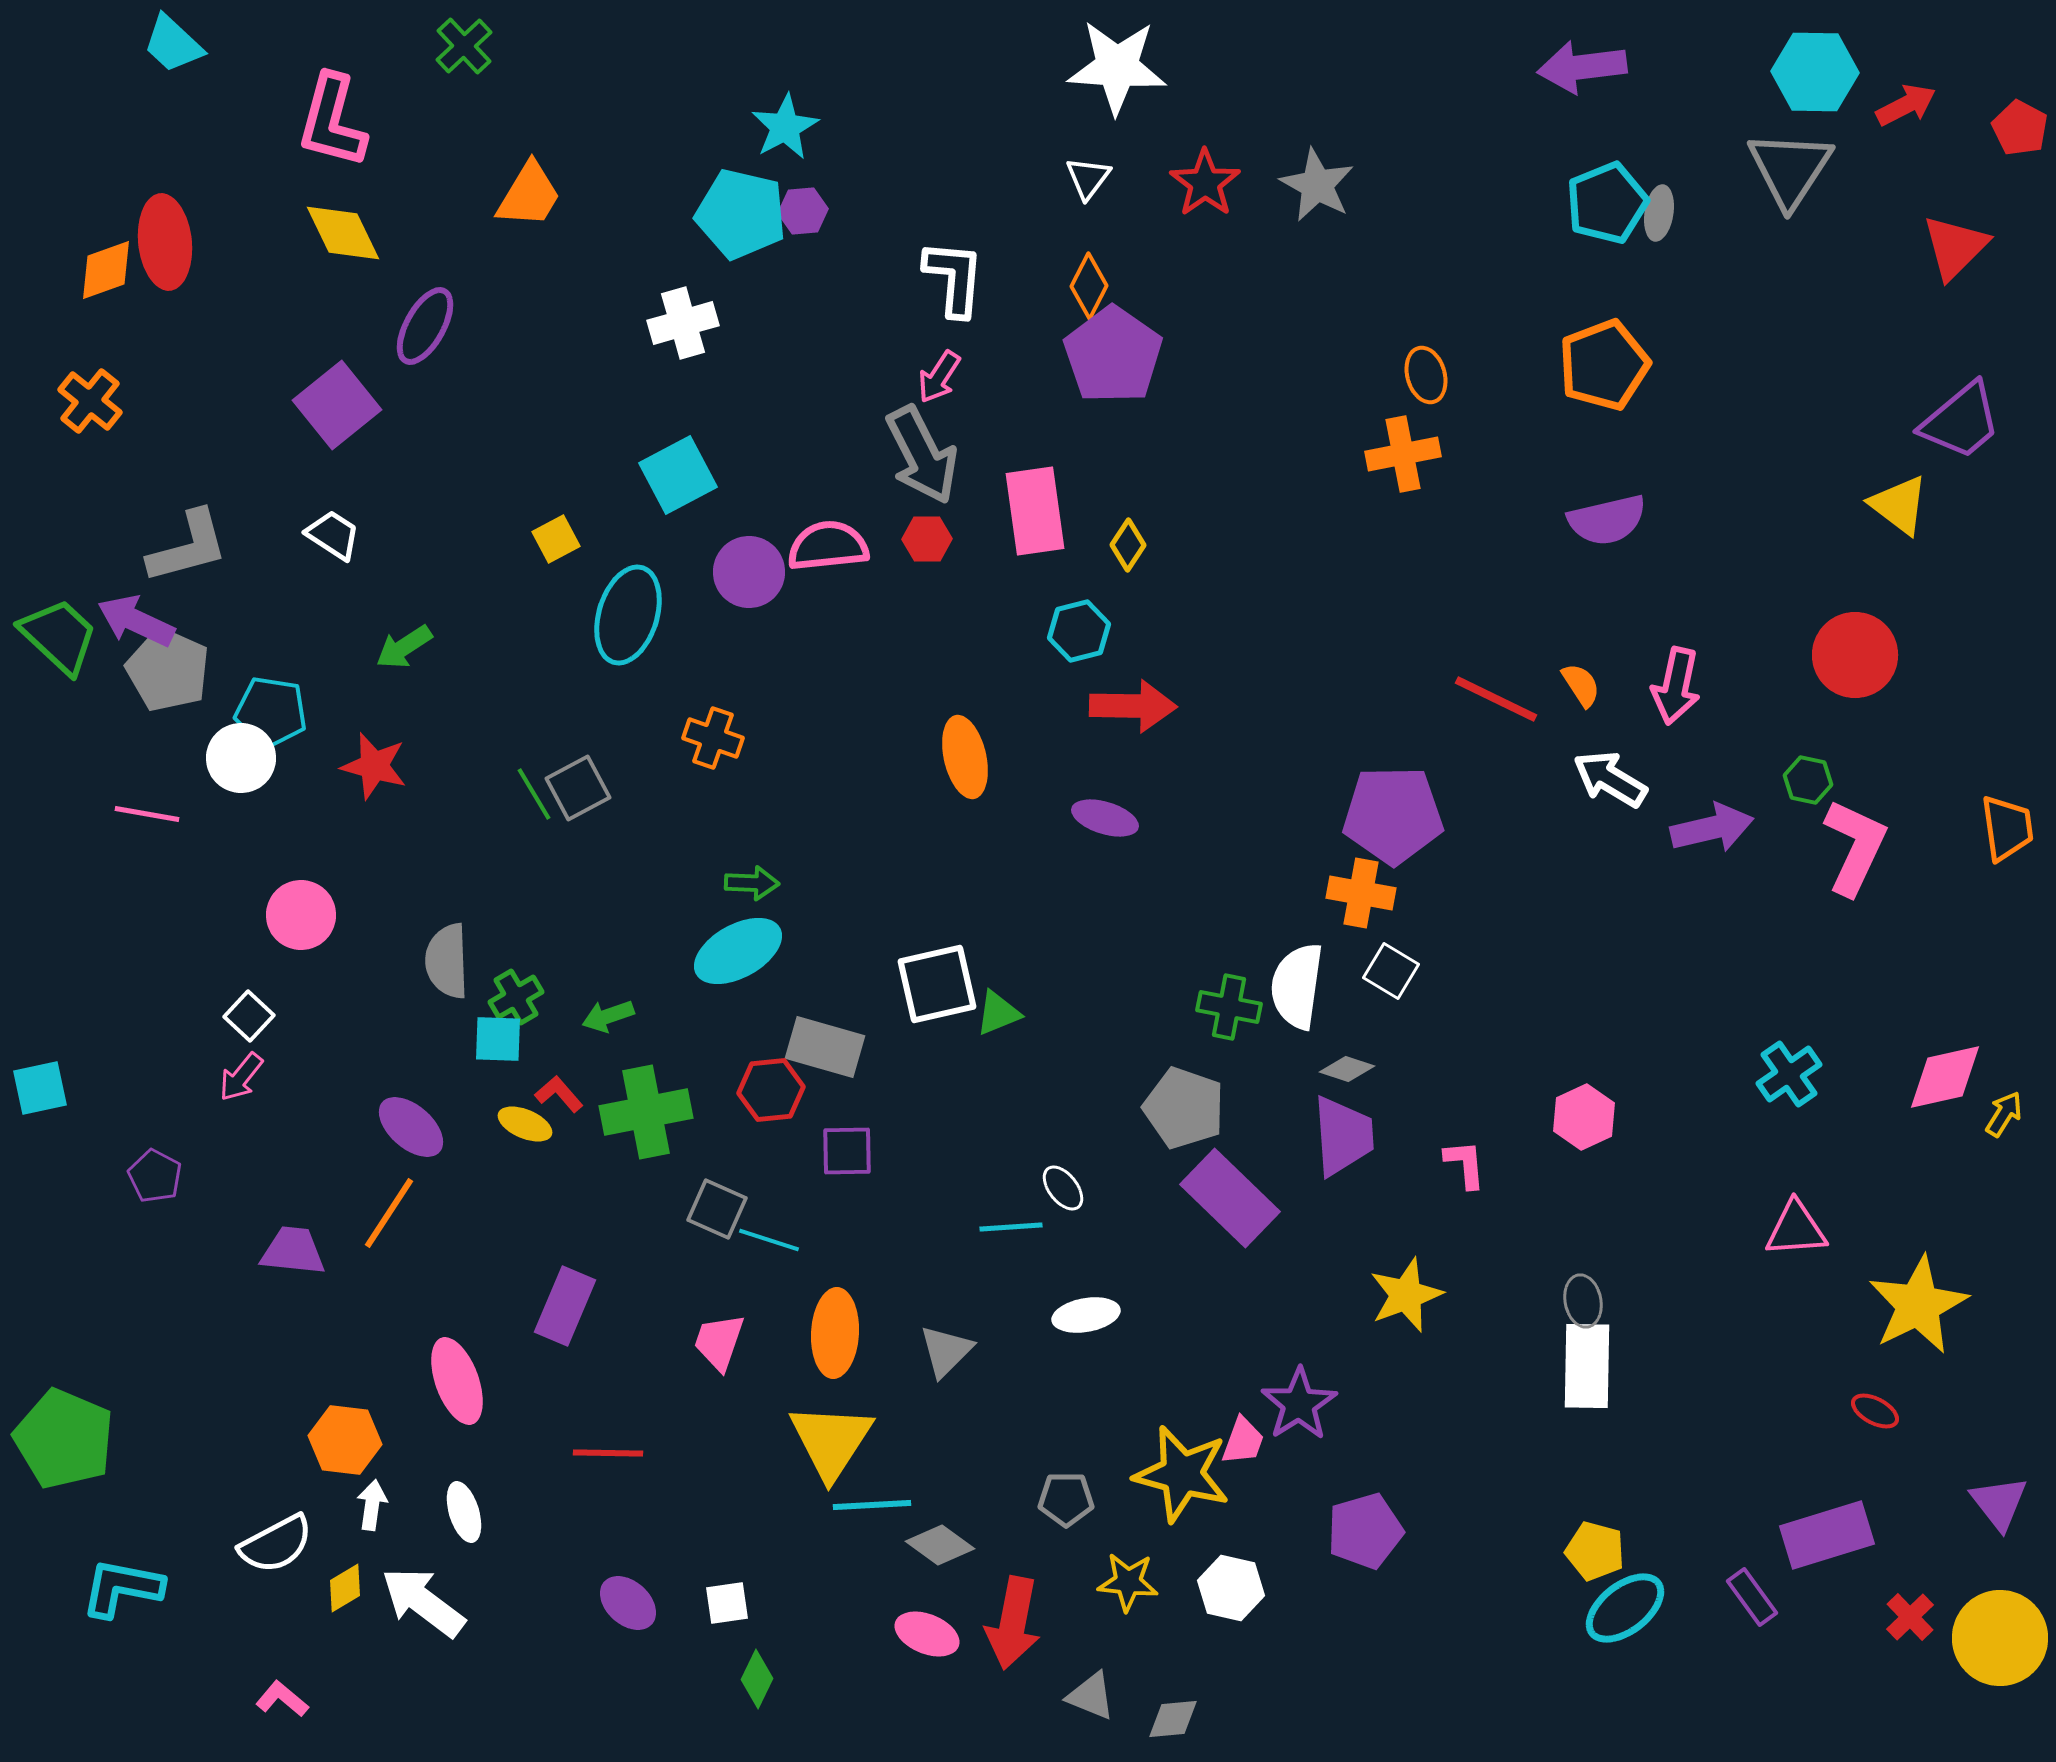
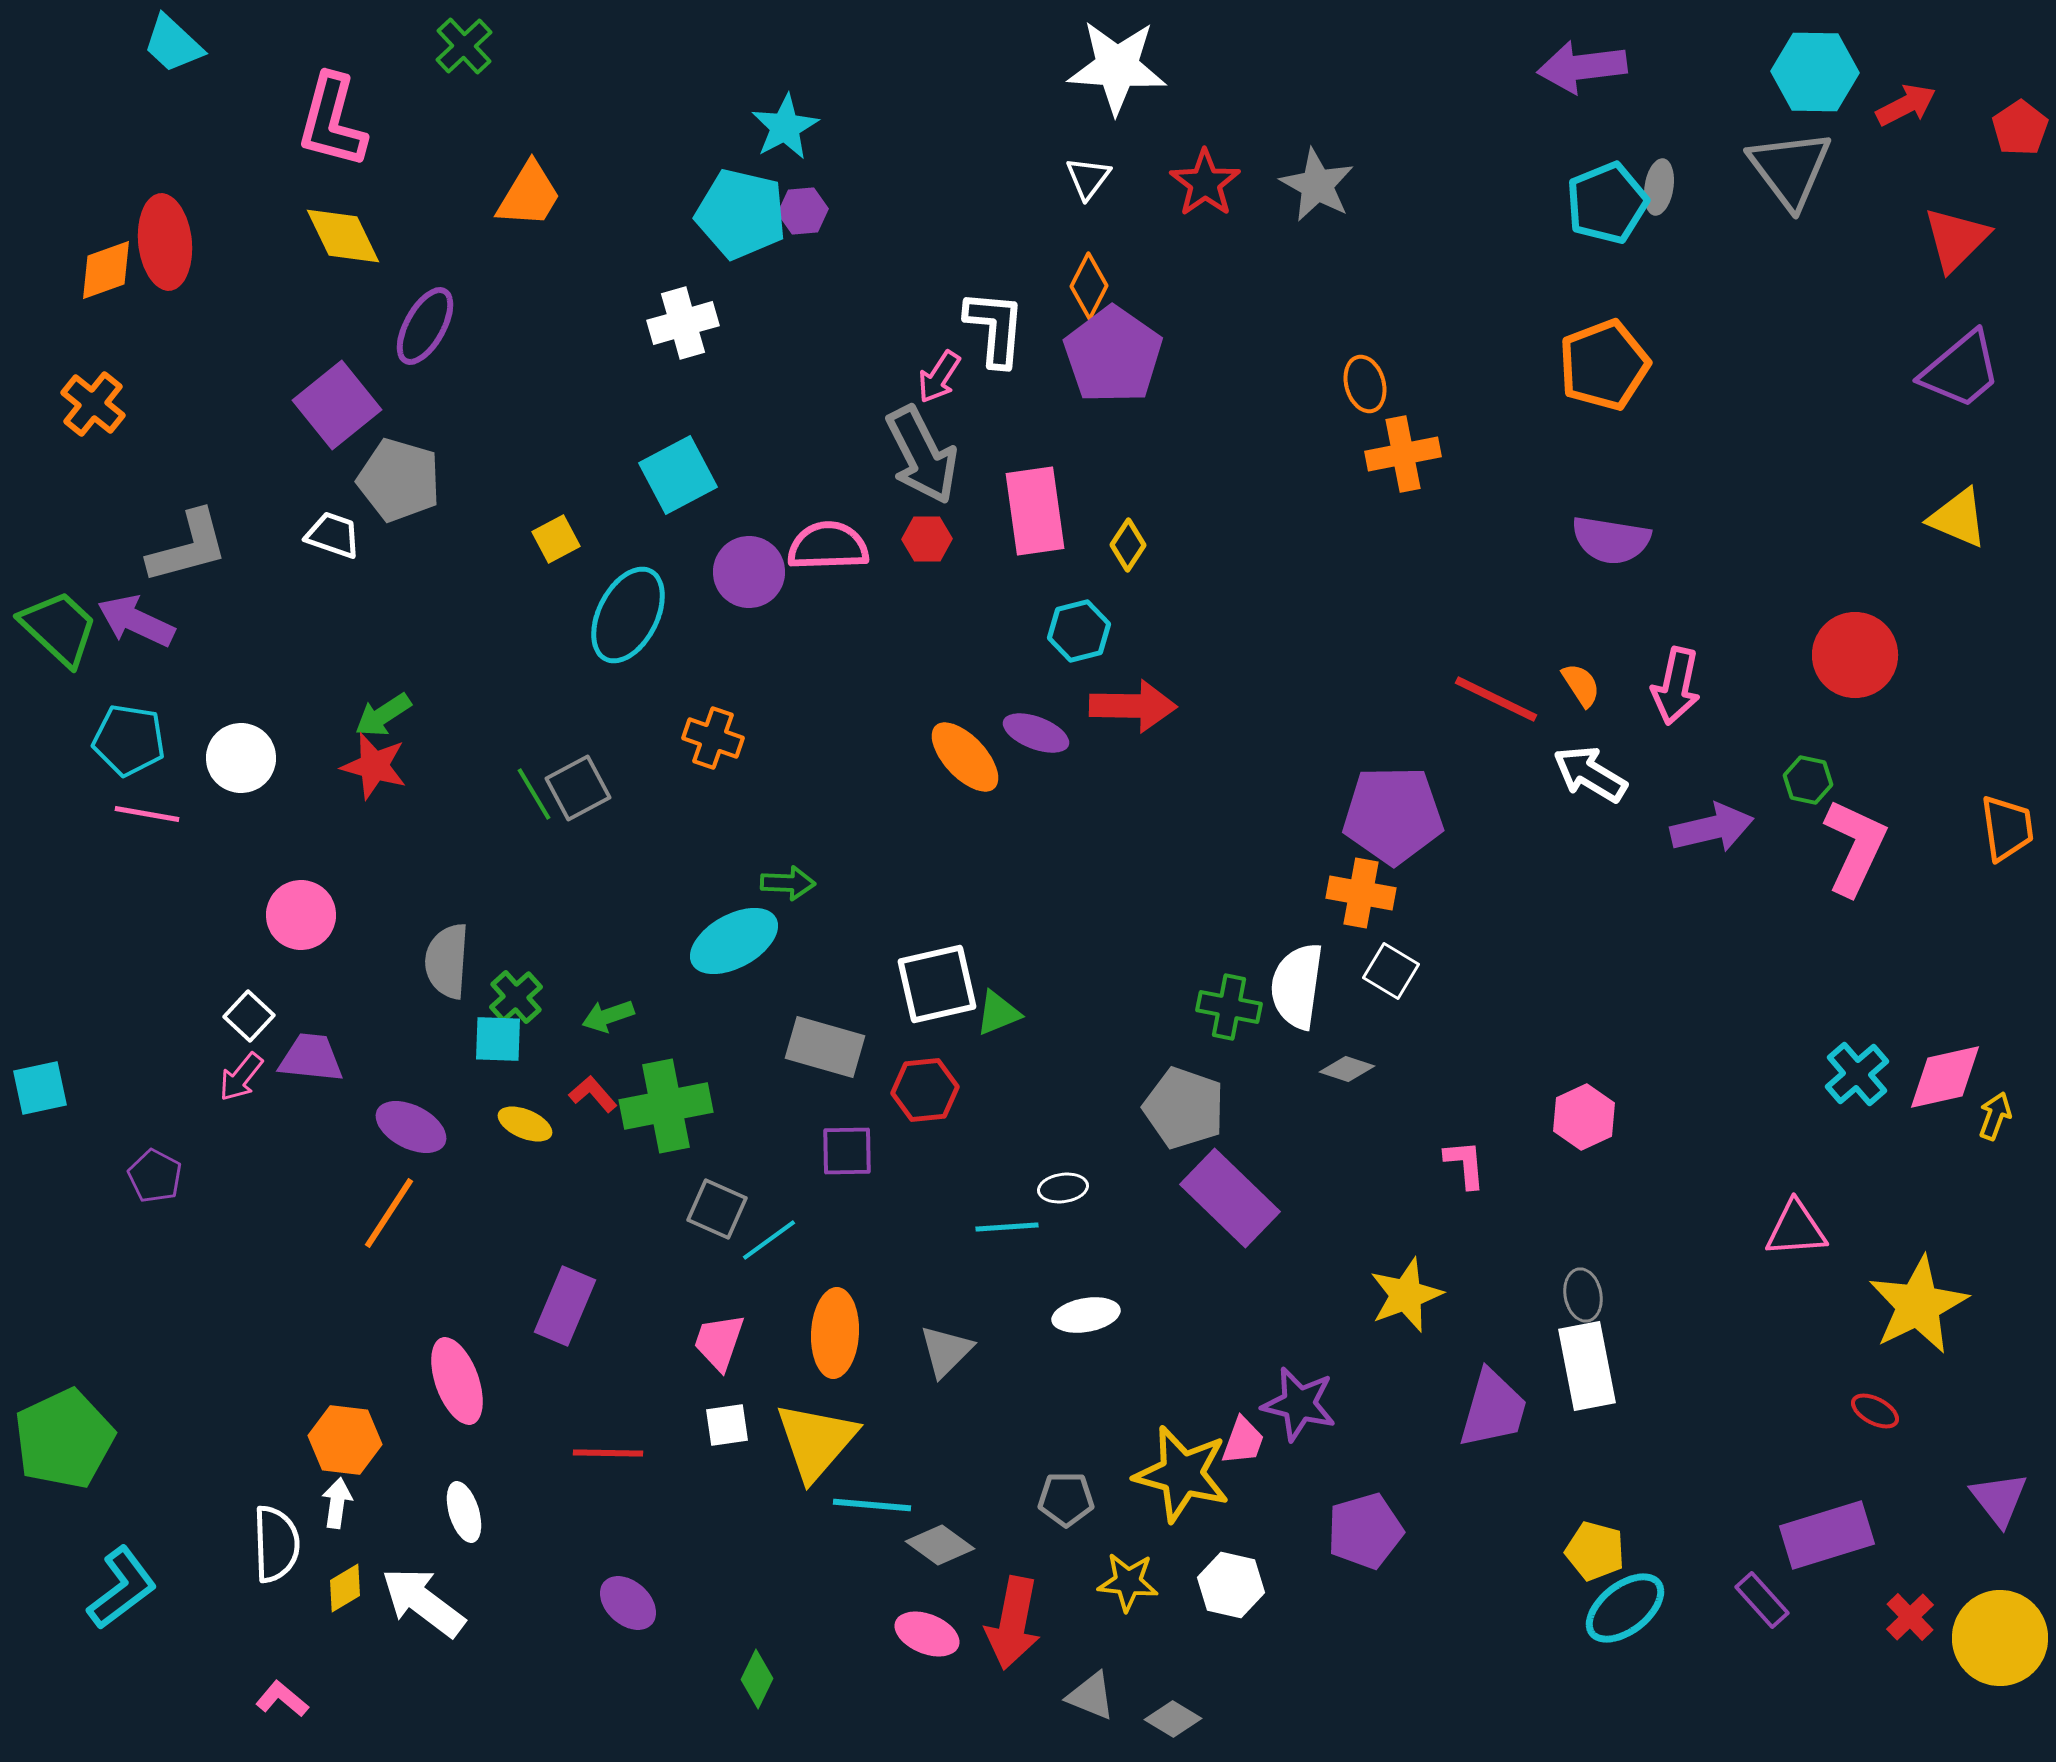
red pentagon at (2020, 128): rotated 10 degrees clockwise
gray triangle at (1790, 169): rotated 10 degrees counterclockwise
gray ellipse at (1659, 213): moved 26 px up
yellow diamond at (343, 233): moved 3 px down
red triangle at (1955, 247): moved 1 px right, 8 px up
white L-shape at (954, 278): moved 41 px right, 50 px down
orange ellipse at (1426, 375): moved 61 px left, 9 px down
orange cross at (90, 401): moved 3 px right, 3 px down
purple trapezoid at (1961, 421): moved 51 px up
yellow triangle at (1899, 505): moved 59 px right, 13 px down; rotated 14 degrees counterclockwise
purple semicircle at (1607, 520): moved 4 px right, 20 px down; rotated 22 degrees clockwise
white trapezoid at (333, 535): rotated 14 degrees counterclockwise
pink semicircle at (828, 546): rotated 4 degrees clockwise
cyan ellipse at (628, 615): rotated 10 degrees clockwise
green trapezoid at (59, 636): moved 8 px up
green arrow at (404, 647): moved 21 px left, 68 px down
gray pentagon at (168, 670): moved 231 px right, 190 px up; rotated 8 degrees counterclockwise
cyan pentagon at (271, 712): moved 142 px left, 28 px down
orange ellipse at (965, 757): rotated 30 degrees counterclockwise
white arrow at (1610, 779): moved 20 px left, 5 px up
purple ellipse at (1105, 818): moved 69 px left, 85 px up; rotated 4 degrees clockwise
green arrow at (752, 883): moved 36 px right
cyan ellipse at (738, 951): moved 4 px left, 10 px up
gray semicircle at (447, 961): rotated 6 degrees clockwise
green cross at (516, 997): rotated 12 degrees counterclockwise
cyan cross at (1789, 1074): moved 68 px right; rotated 6 degrees counterclockwise
red hexagon at (771, 1090): moved 154 px right
red L-shape at (559, 1094): moved 34 px right
green cross at (646, 1112): moved 20 px right, 6 px up
yellow arrow at (2004, 1114): moved 9 px left, 2 px down; rotated 12 degrees counterclockwise
purple ellipse at (411, 1127): rotated 14 degrees counterclockwise
purple trapezoid at (1343, 1136): moved 150 px right, 273 px down; rotated 20 degrees clockwise
white ellipse at (1063, 1188): rotated 60 degrees counterclockwise
cyan line at (1011, 1227): moved 4 px left
cyan line at (769, 1240): rotated 54 degrees counterclockwise
purple trapezoid at (293, 1251): moved 18 px right, 193 px up
gray ellipse at (1583, 1301): moved 6 px up
white rectangle at (1587, 1366): rotated 12 degrees counterclockwise
purple star at (1299, 1404): rotated 26 degrees counterclockwise
green pentagon at (64, 1439): rotated 24 degrees clockwise
yellow triangle at (831, 1441): moved 15 px left; rotated 8 degrees clockwise
purple triangle at (1999, 1503): moved 4 px up
white arrow at (372, 1505): moved 35 px left, 2 px up
cyan line at (872, 1505): rotated 8 degrees clockwise
white semicircle at (276, 1544): rotated 64 degrees counterclockwise
cyan L-shape at (122, 1588): rotated 132 degrees clockwise
white hexagon at (1231, 1588): moved 3 px up
purple rectangle at (1752, 1597): moved 10 px right, 3 px down; rotated 6 degrees counterclockwise
white square at (727, 1603): moved 178 px up
gray diamond at (1173, 1719): rotated 36 degrees clockwise
